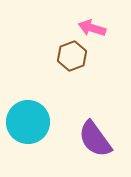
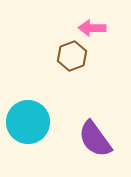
pink arrow: rotated 16 degrees counterclockwise
